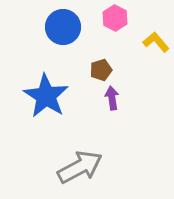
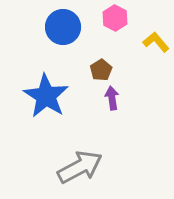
brown pentagon: rotated 15 degrees counterclockwise
